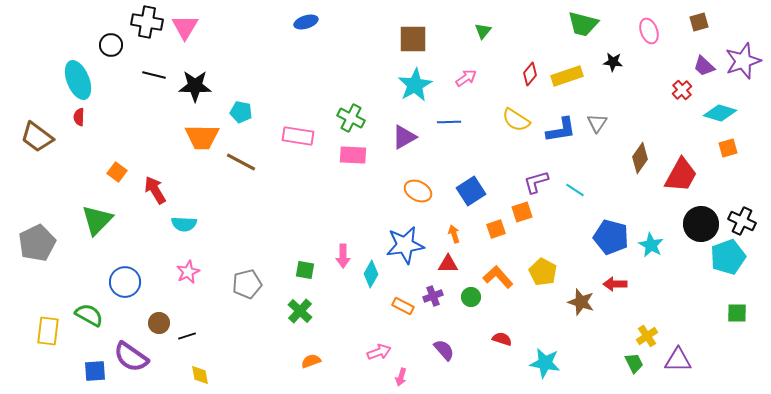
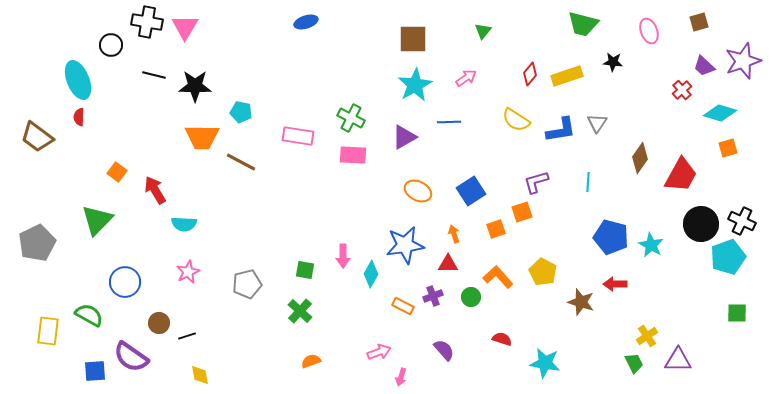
cyan line at (575, 190): moved 13 px right, 8 px up; rotated 60 degrees clockwise
